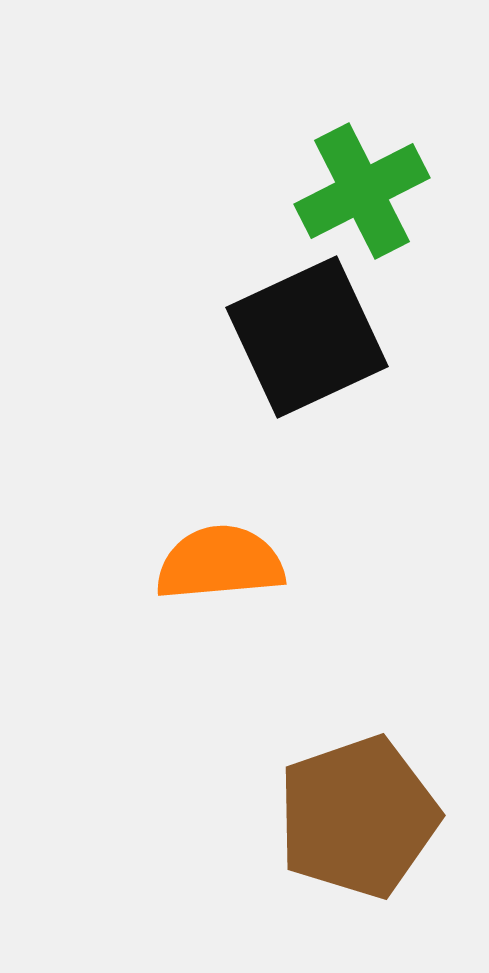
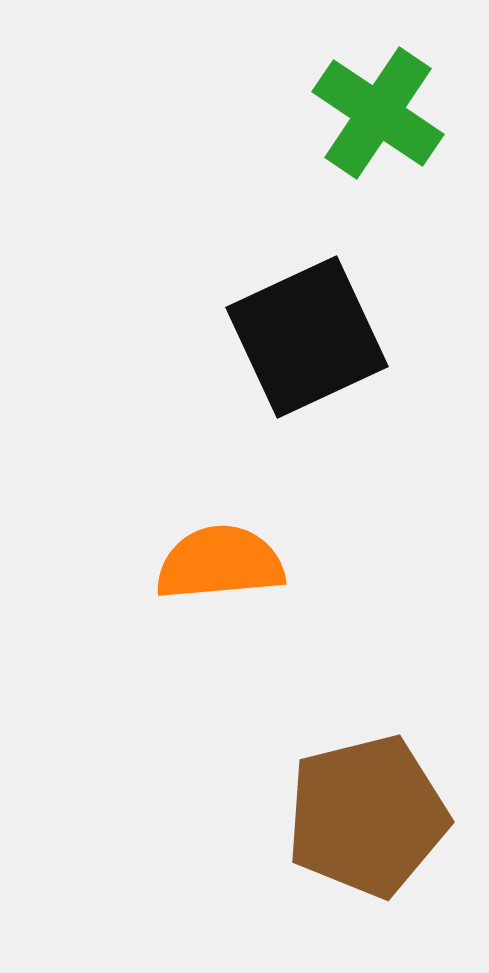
green cross: moved 16 px right, 78 px up; rotated 29 degrees counterclockwise
brown pentagon: moved 9 px right, 1 px up; rotated 5 degrees clockwise
